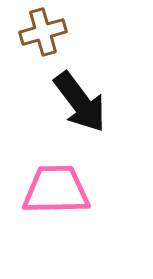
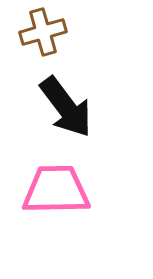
black arrow: moved 14 px left, 5 px down
